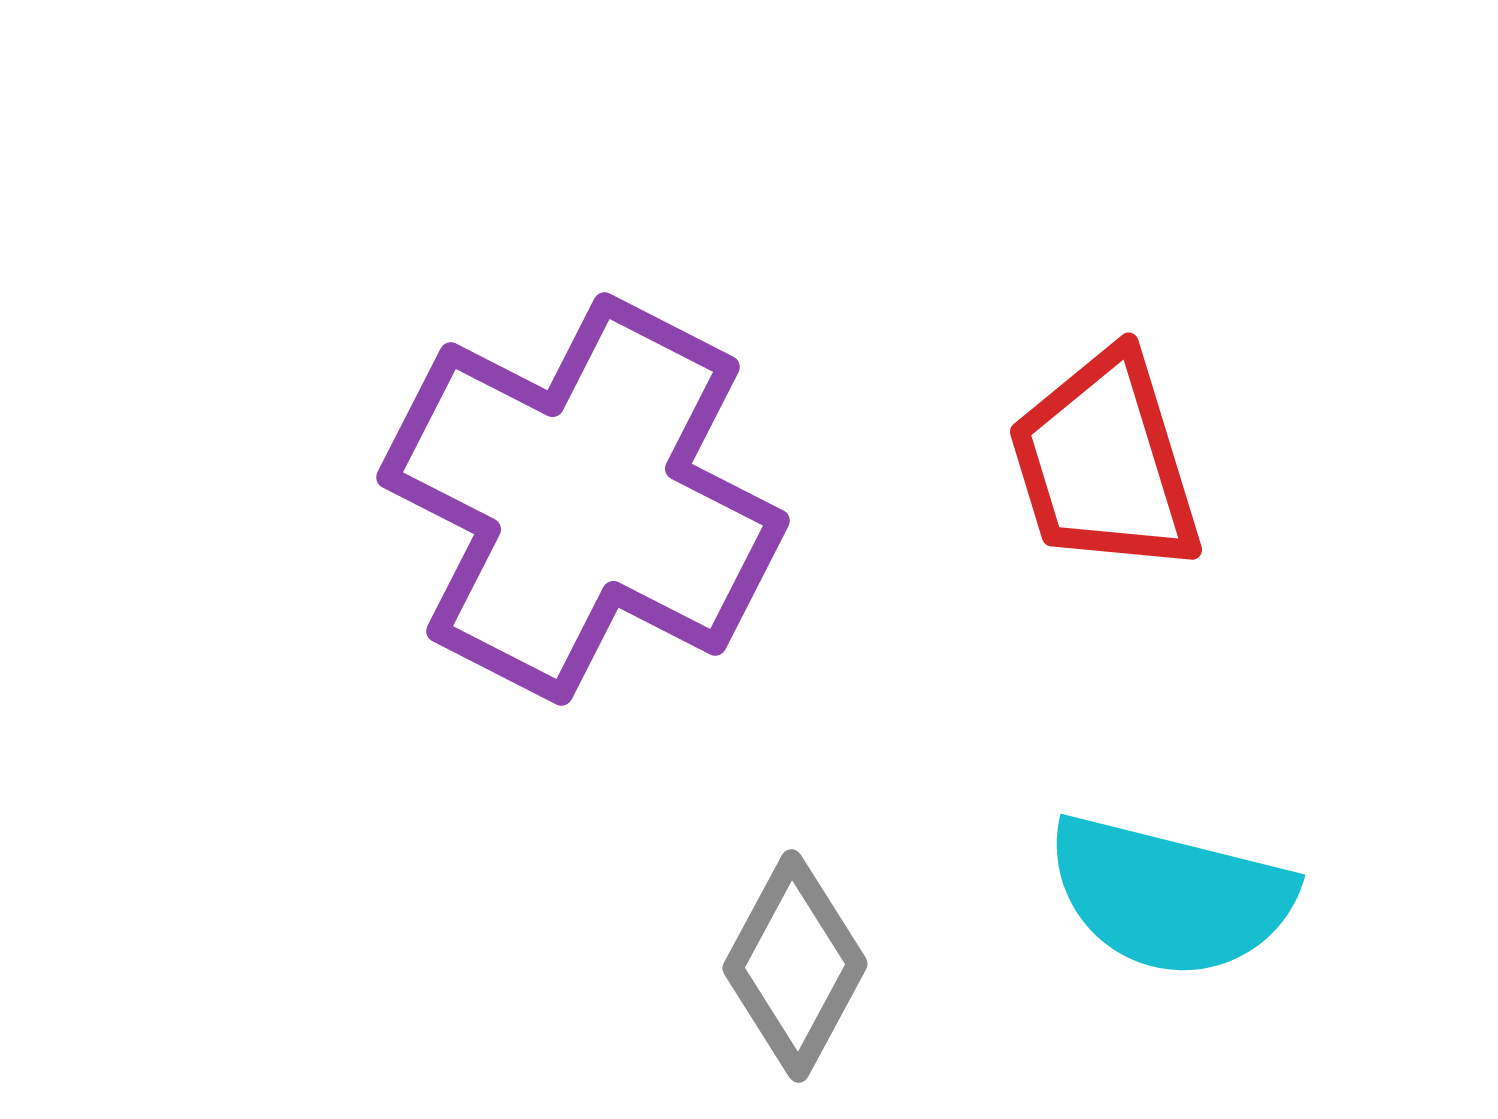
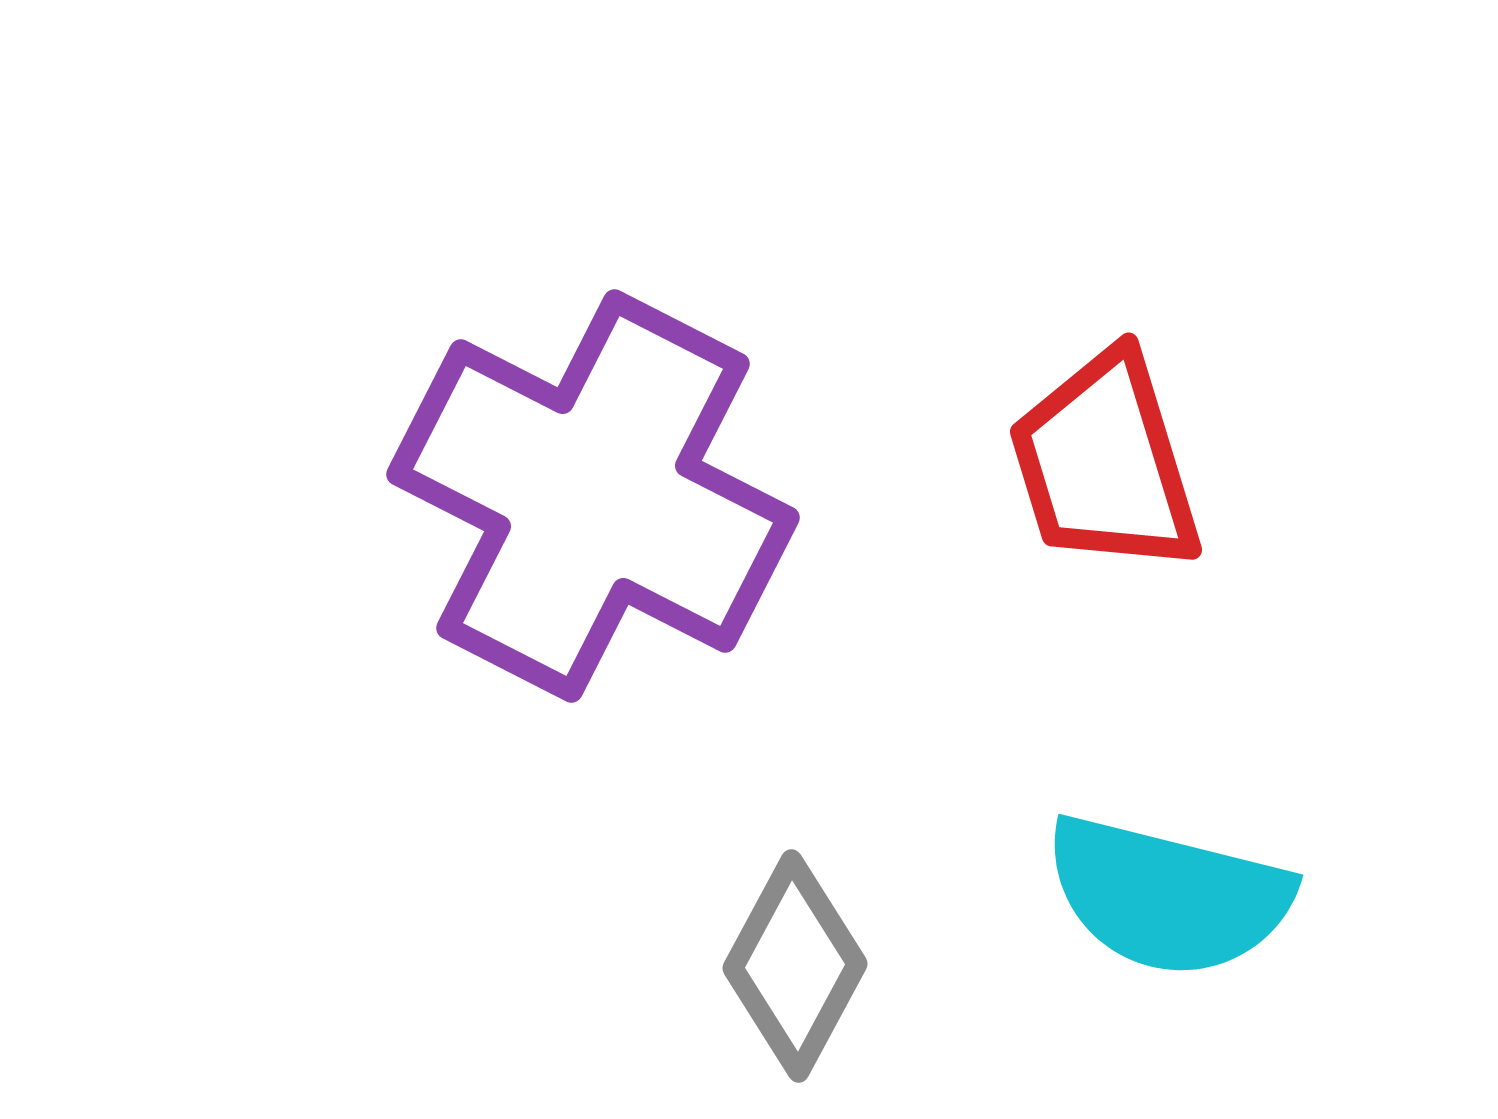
purple cross: moved 10 px right, 3 px up
cyan semicircle: moved 2 px left
